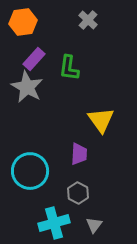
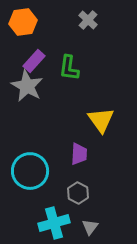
purple rectangle: moved 2 px down
gray star: moved 1 px up
gray triangle: moved 4 px left, 2 px down
